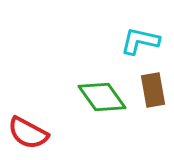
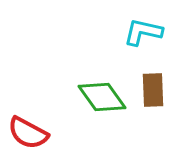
cyan L-shape: moved 3 px right, 9 px up
brown rectangle: rotated 8 degrees clockwise
